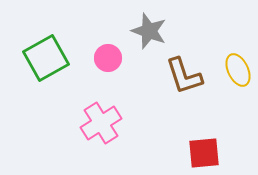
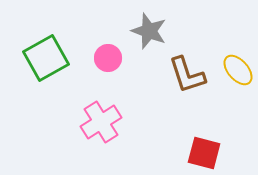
yellow ellipse: rotated 16 degrees counterclockwise
brown L-shape: moved 3 px right, 1 px up
pink cross: moved 1 px up
red square: rotated 20 degrees clockwise
